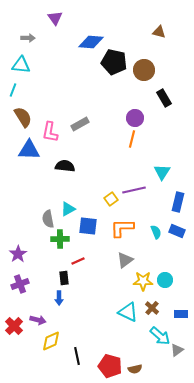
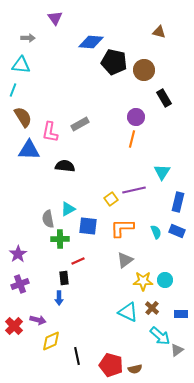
purple circle at (135, 118): moved 1 px right, 1 px up
red pentagon at (110, 366): moved 1 px right, 1 px up
